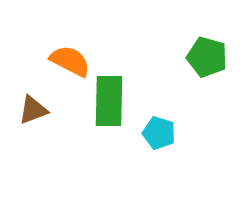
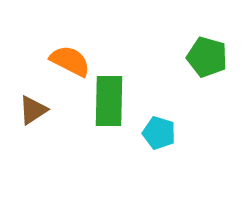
brown triangle: rotated 12 degrees counterclockwise
